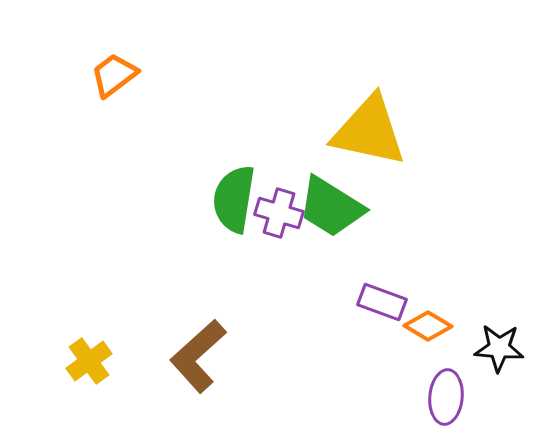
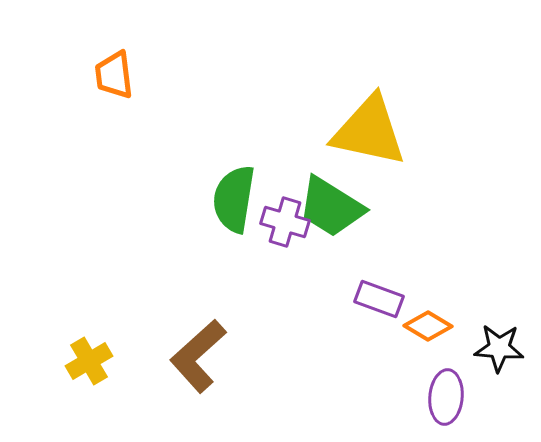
orange trapezoid: rotated 60 degrees counterclockwise
purple cross: moved 6 px right, 9 px down
purple rectangle: moved 3 px left, 3 px up
yellow cross: rotated 6 degrees clockwise
